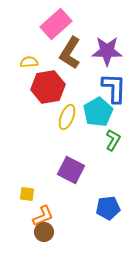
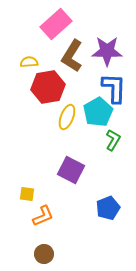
brown L-shape: moved 2 px right, 3 px down
blue pentagon: rotated 15 degrees counterclockwise
brown circle: moved 22 px down
